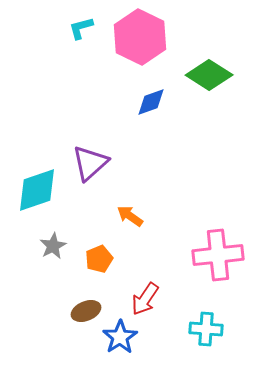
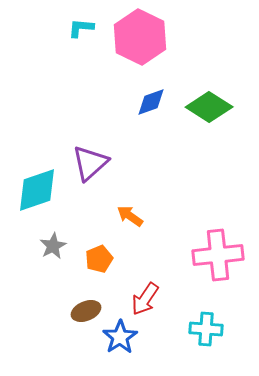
cyan L-shape: rotated 20 degrees clockwise
green diamond: moved 32 px down
